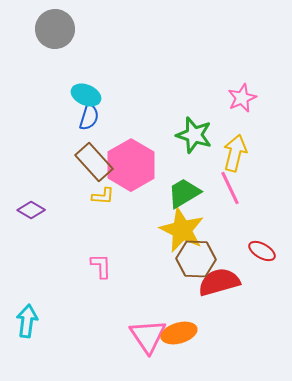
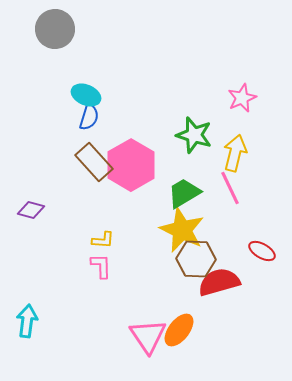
yellow L-shape: moved 44 px down
purple diamond: rotated 16 degrees counterclockwise
orange ellipse: moved 3 px up; rotated 36 degrees counterclockwise
